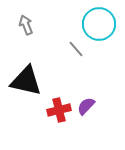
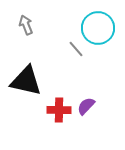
cyan circle: moved 1 px left, 4 px down
red cross: rotated 15 degrees clockwise
